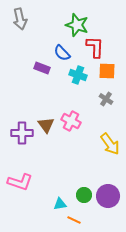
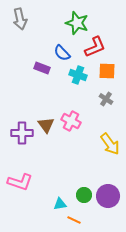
green star: moved 2 px up
red L-shape: rotated 65 degrees clockwise
